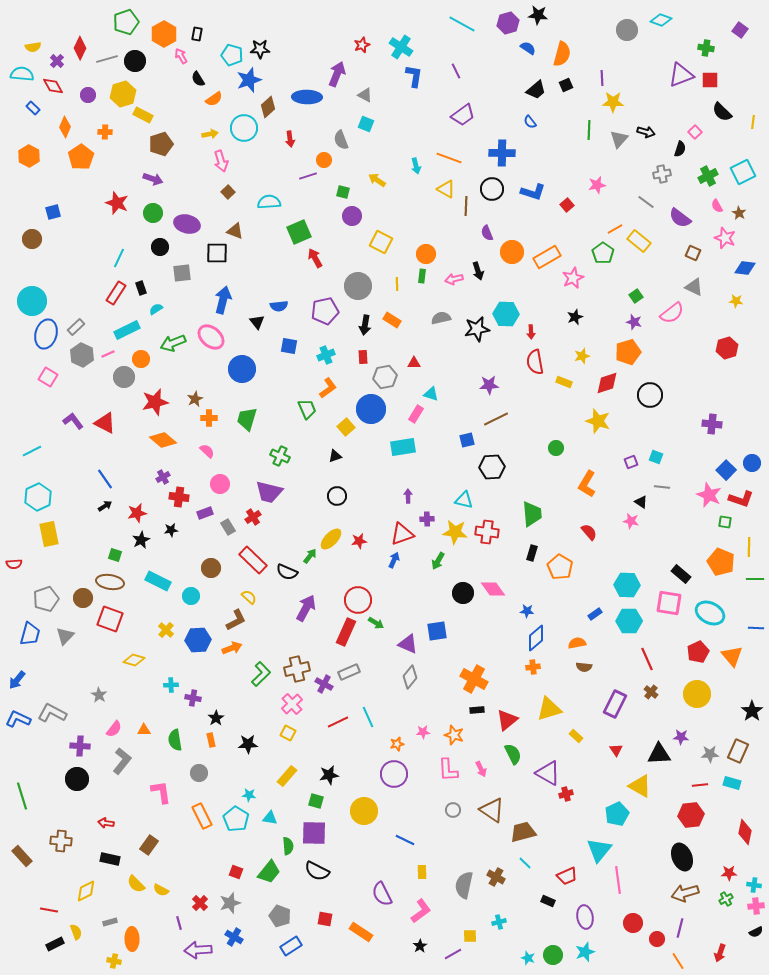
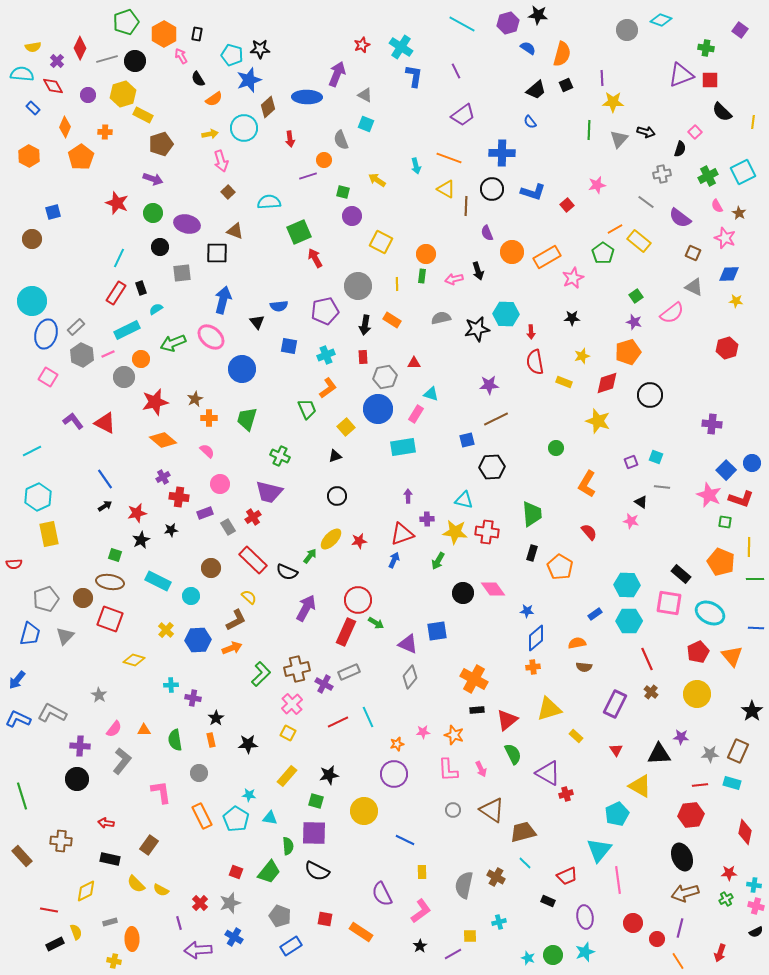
blue diamond at (745, 268): moved 16 px left, 6 px down; rotated 10 degrees counterclockwise
black star at (575, 317): moved 3 px left, 1 px down; rotated 21 degrees clockwise
blue circle at (371, 409): moved 7 px right
pink cross at (756, 906): rotated 21 degrees clockwise
